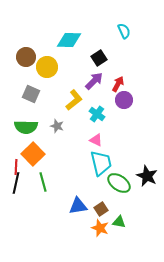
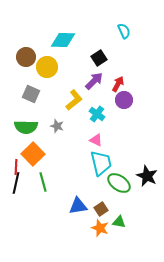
cyan diamond: moved 6 px left
